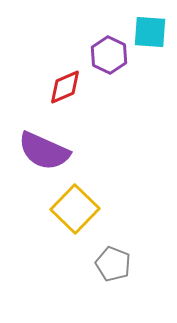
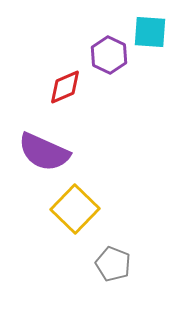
purple semicircle: moved 1 px down
